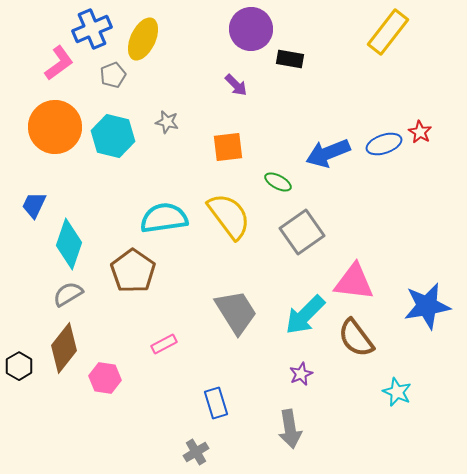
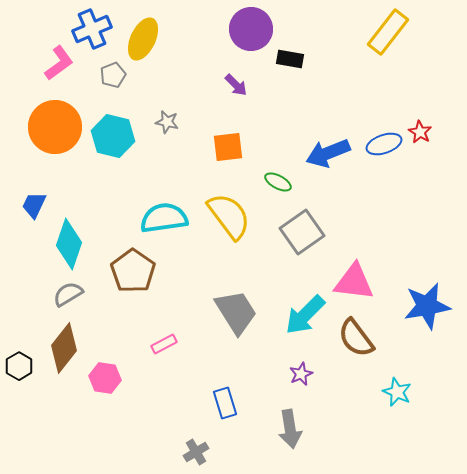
blue rectangle: moved 9 px right
